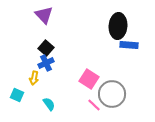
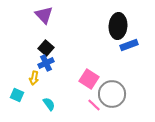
blue rectangle: rotated 24 degrees counterclockwise
